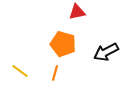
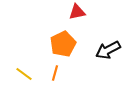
orange pentagon: rotated 30 degrees clockwise
black arrow: moved 2 px right, 2 px up
yellow line: moved 4 px right, 3 px down
